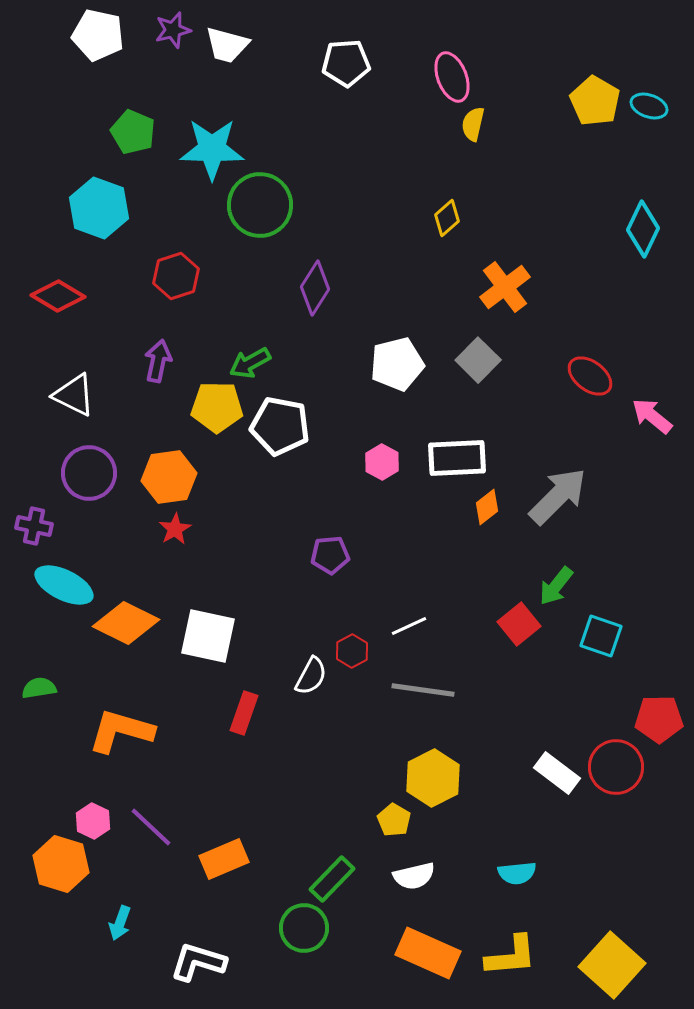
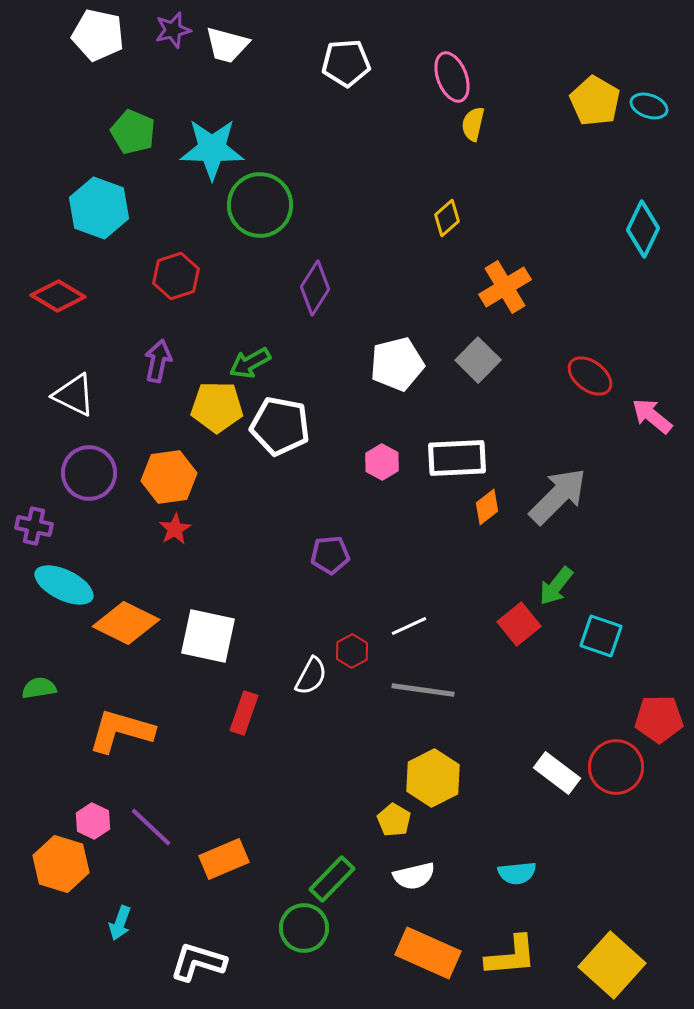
orange cross at (505, 287): rotated 6 degrees clockwise
